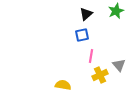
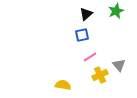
pink line: moved 1 px left, 1 px down; rotated 48 degrees clockwise
